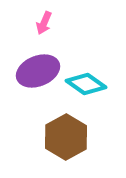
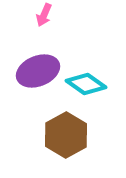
pink arrow: moved 8 px up
brown hexagon: moved 2 px up
